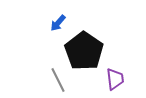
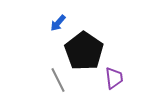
purple trapezoid: moved 1 px left, 1 px up
